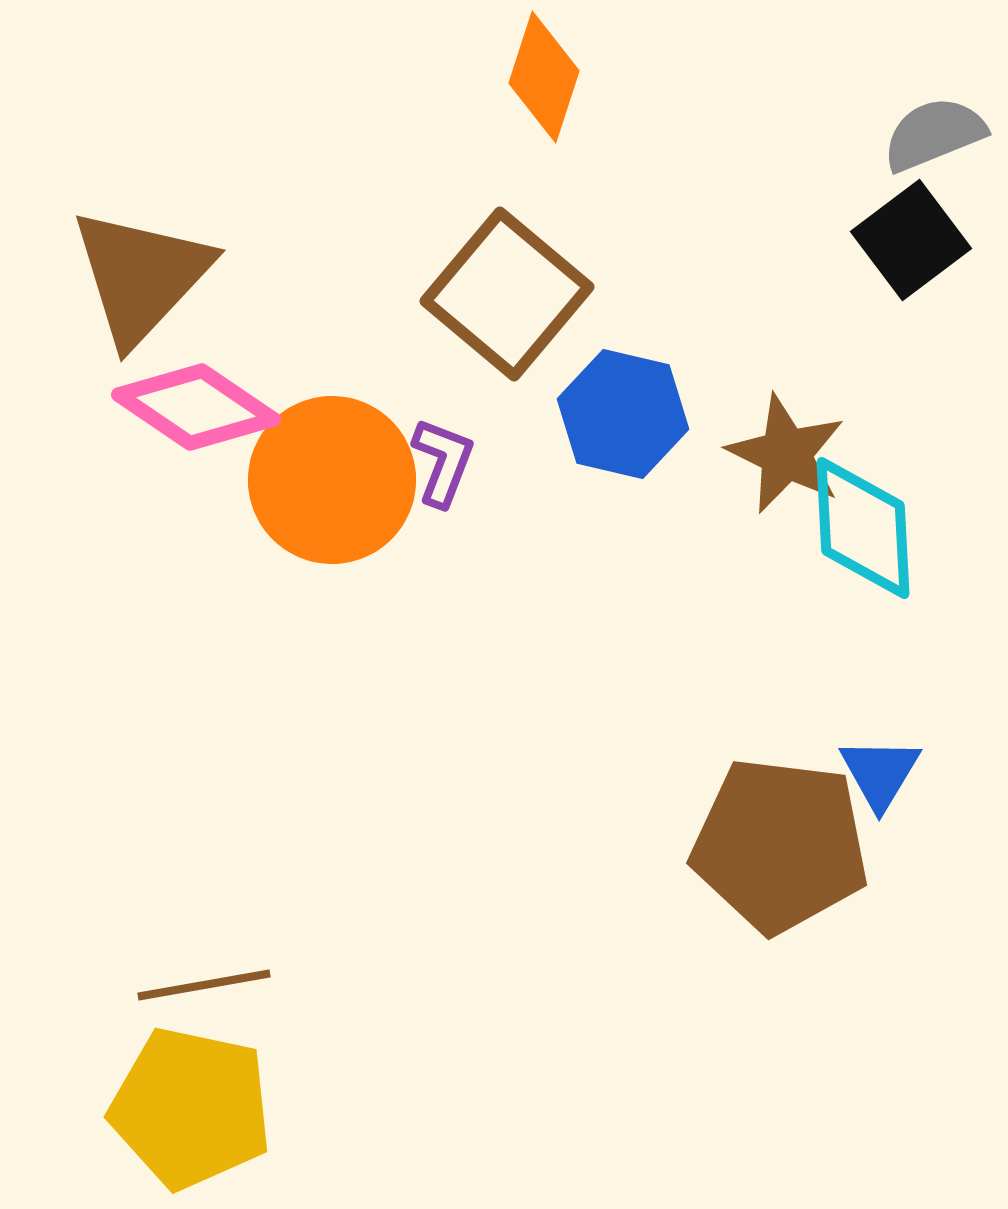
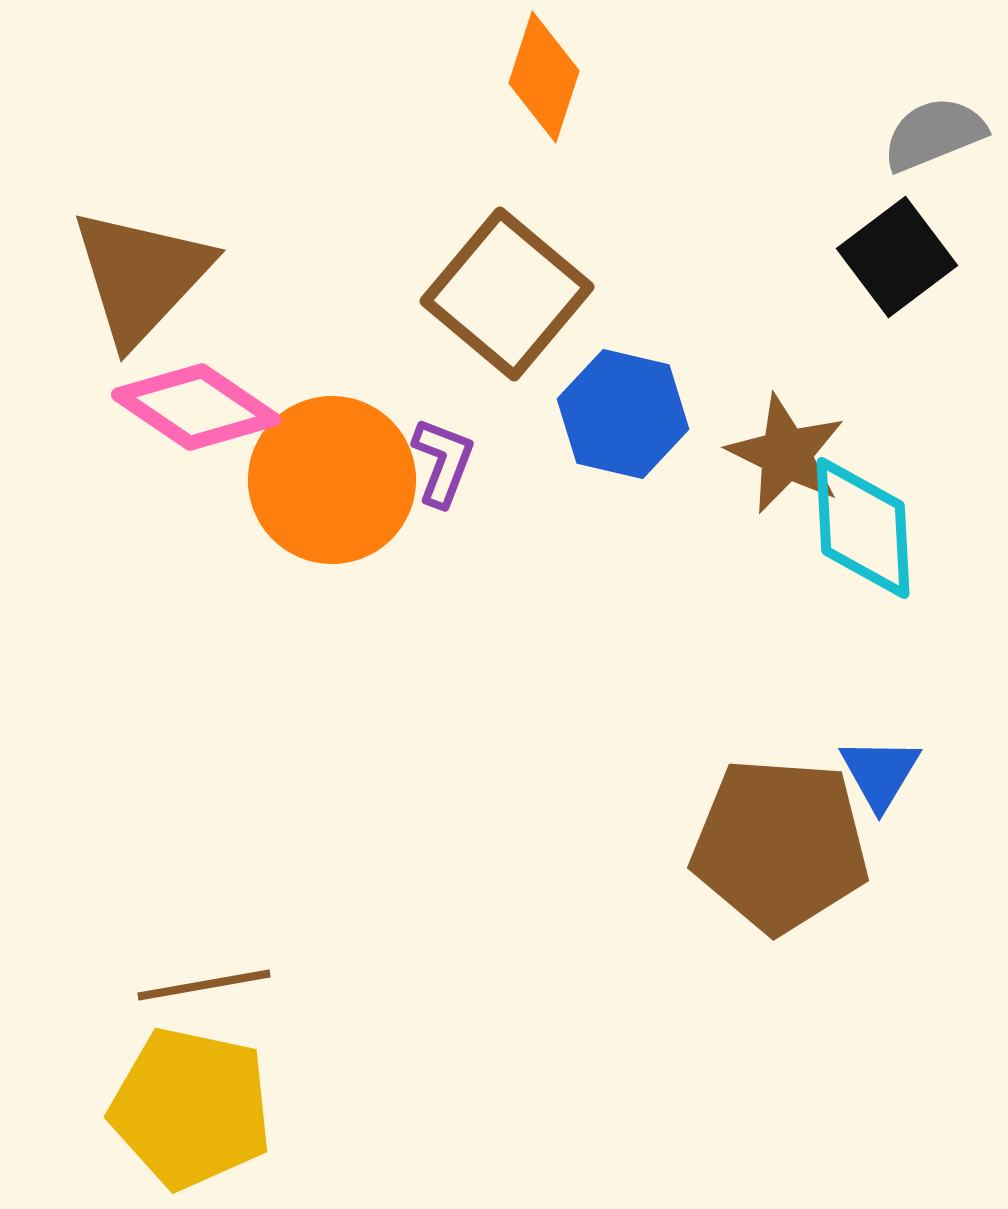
black square: moved 14 px left, 17 px down
brown pentagon: rotated 3 degrees counterclockwise
